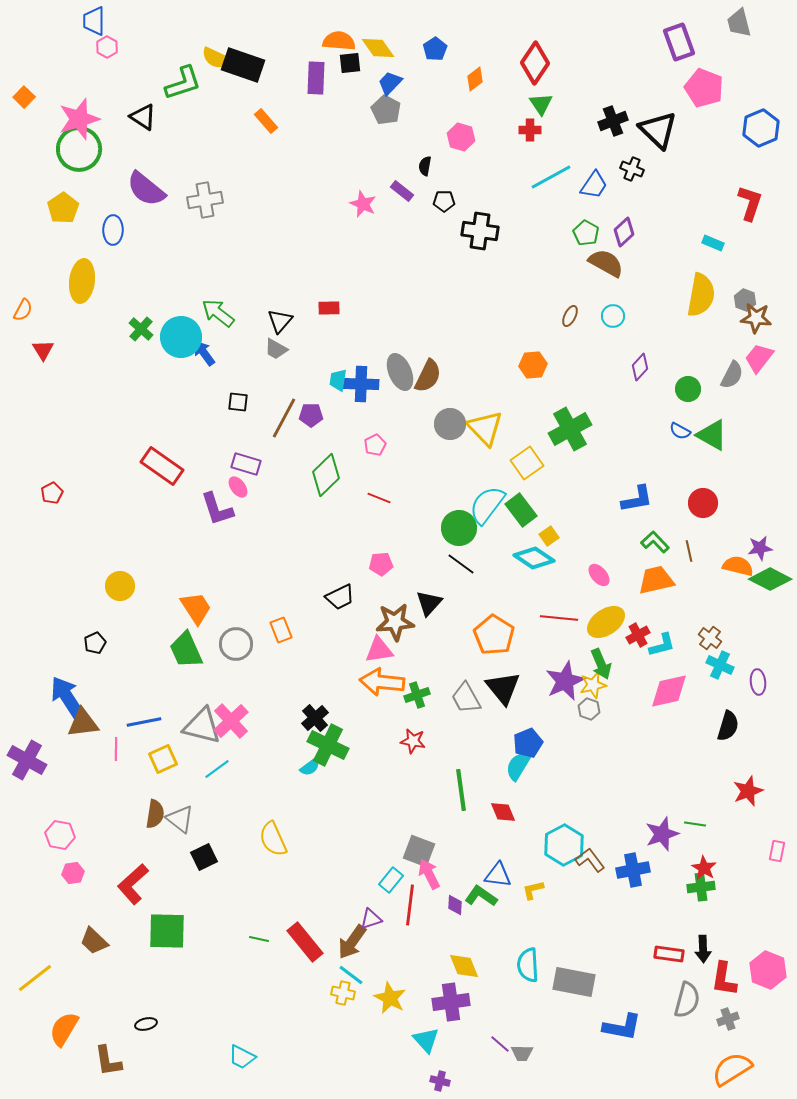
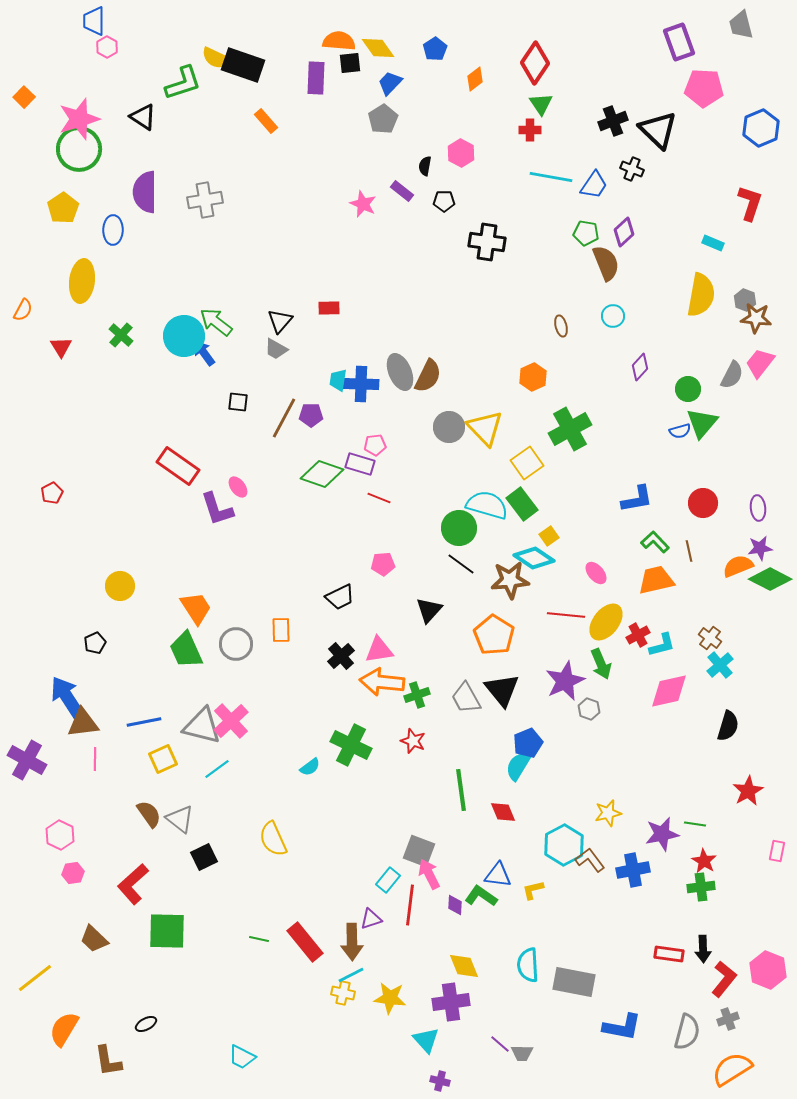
gray trapezoid at (739, 23): moved 2 px right, 2 px down
pink pentagon at (704, 88): rotated 18 degrees counterclockwise
gray pentagon at (386, 110): moved 3 px left, 9 px down; rotated 12 degrees clockwise
pink hexagon at (461, 137): moved 16 px down; rotated 12 degrees clockwise
cyan line at (551, 177): rotated 39 degrees clockwise
purple semicircle at (146, 189): moved 1 px left, 3 px down; rotated 51 degrees clockwise
black cross at (480, 231): moved 7 px right, 11 px down
green pentagon at (586, 233): rotated 20 degrees counterclockwise
brown semicircle at (606, 263): rotated 39 degrees clockwise
green arrow at (218, 313): moved 2 px left, 9 px down
brown ellipse at (570, 316): moved 9 px left, 10 px down; rotated 40 degrees counterclockwise
green cross at (141, 329): moved 20 px left, 6 px down
cyan circle at (181, 337): moved 3 px right, 1 px up
red triangle at (43, 350): moved 18 px right, 3 px up
pink trapezoid at (759, 358): moved 1 px right, 5 px down
orange hexagon at (533, 365): moved 12 px down; rotated 20 degrees counterclockwise
gray circle at (450, 424): moved 1 px left, 3 px down
blue semicircle at (680, 431): rotated 45 degrees counterclockwise
green triangle at (712, 435): moved 10 px left, 12 px up; rotated 40 degrees clockwise
pink pentagon at (375, 445): rotated 20 degrees clockwise
purple rectangle at (246, 464): moved 114 px right
red rectangle at (162, 466): moved 16 px right
green diamond at (326, 475): moved 4 px left, 1 px up; rotated 63 degrees clockwise
cyan semicircle at (487, 505): rotated 69 degrees clockwise
green rectangle at (521, 510): moved 1 px right, 6 px up
pink pentagon at (381, 564): moved 2 px right
orange semicircle at (738, 566): rotated 36 degrees counterclockwise
pink ellipse at (599, 575): moved 3 px left, 2 px up
black triangle at (429, 603): moved 7 px down
red line at (559, 618): moved 7 px right, 3 px up
brown star at (395, 622): moved 115 px right, 42 px up
yellow ellipse at (606, 622): rotated 18 degrees counterclockwise
orange rectangle at (281, 630): rotated 20 degrees clockwise
cyan cross at (720, 665): rotated 24 degrees clockwise
purple ellipse at (758, 682): moved 174 px up
yellow star at (593, 685): moved 15 px right, 128 px down
black triangle at (503, 688): moved 1 px left, 2 px down
black cross at (315, 718): moved 26 px right, 62 px up
red star at (413, 741): rotated 10 degrees clockwise
green cross at (328, 745): moved 23 px right
pink line at (116, 749): moved 21 px left, 10 px down
red star at (748, 791): rotated 8 degrees counterclockwise
brown semicircle at (155, 814): moved 6 px left; rotated 44 degrees counterclockwise
purple star at (662, 834): rotated 8 degrees clockwise
pink hexagon at (60, 835): rotated 16 degrees clockwise
red star at (704, 868): moved 7 px up
cyan rectangle at (391, 880): moved 3 px left
brown trapezoid at (94, 941): moved 2 px up
brown arrow at (352, 942): rotated 36 degrees counterclockwise
cyan line at (351, 975): rotated 64 degrees counterclockwise
red L-shape at (724, 979): rotated 150 degrees counterclockwise
yellow star at (390, 998): rotated 20 degrees counterclockwise
gray semicircle at (687, 1000): moved 32 px down
black ellipse at (146, 1024): rotated 15 degrees counterclockwise
